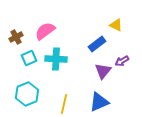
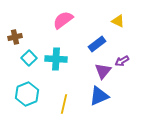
yellow triangle: moved 2 px right, 4 px up
pink semicircle: moved 18 px right, 11 px up
brown cross: moved 1 px left; rotated 16 degrees clockwise
cyan square: rotated 21 degrees counterclockwise
blue triangle: moved 6 px up
